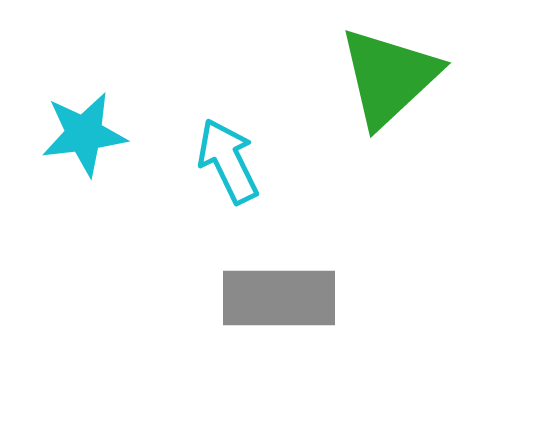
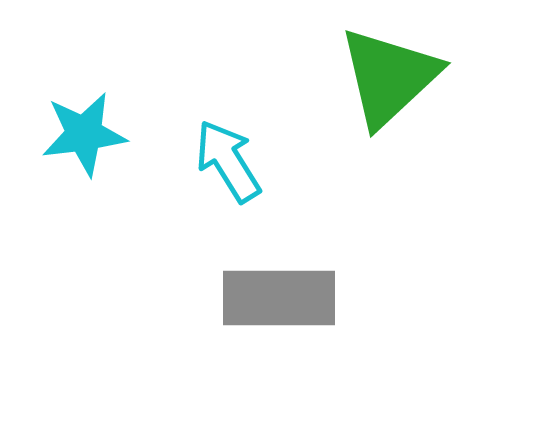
cyan arrow: rotated 6 degrees counterclockwise
